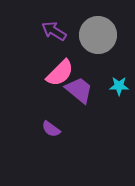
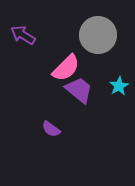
purple arrow: moved 31 px left, 4 px down
pink semicircle: moved 6 px right, 5 px up
cyan star: rotated 30 degrees counterclockwise
